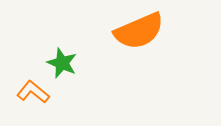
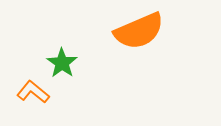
green star: rotated 12 degrees clockwise
